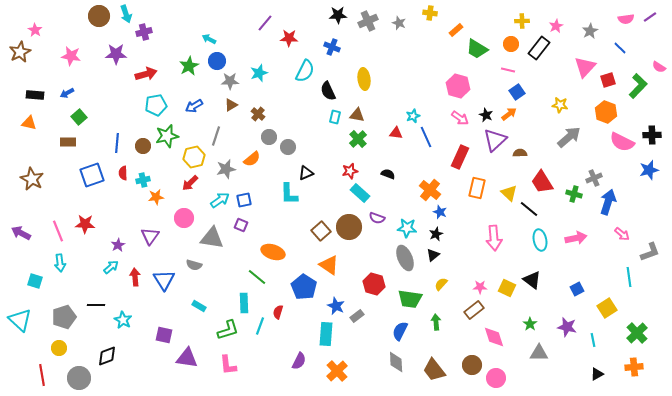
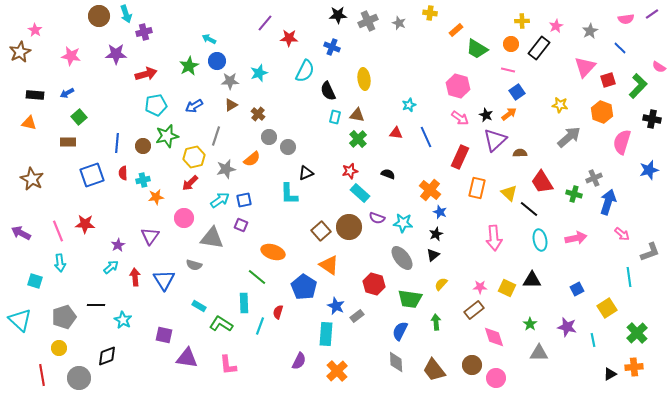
purple line at (650, 17): moved 2 px right, 3 px up
orange hexagon at (606, 112): moved 4 px left
cyan star at (413, 116): moved 4 px left, 11 px up
black cross at (652, 135): moved 16 px up; rotated 12 degrees clockwise
pink semicircle at (622, 142): rotated 80 degrees clockwise
cyan star at (407, 228): moved 4 px left, 5 px up
gray ellipse at (405, 258): moved 3 px left; rotated 15 degrees counterclockwise
black triangle at (532, 280): rotated 36 degrees counterclockwise
green L-shape at (228, 330): moved 7 px left, 6 px up; rotated 130 degrees counterclockwise
black triangle at (597, 374): moved 13 px right
